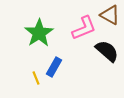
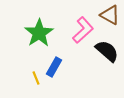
pink L-shape: moved 1 px left, 2 px down; rotated 20 degrees counterclockwise
